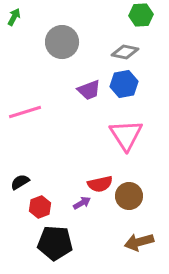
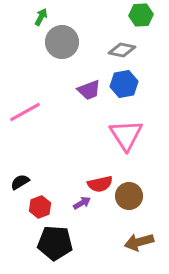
green arrow: moved 27 px right
gray diamond: moved 3 px left, 2 px up
pink line: rotated 12 degrees counterclockwise
